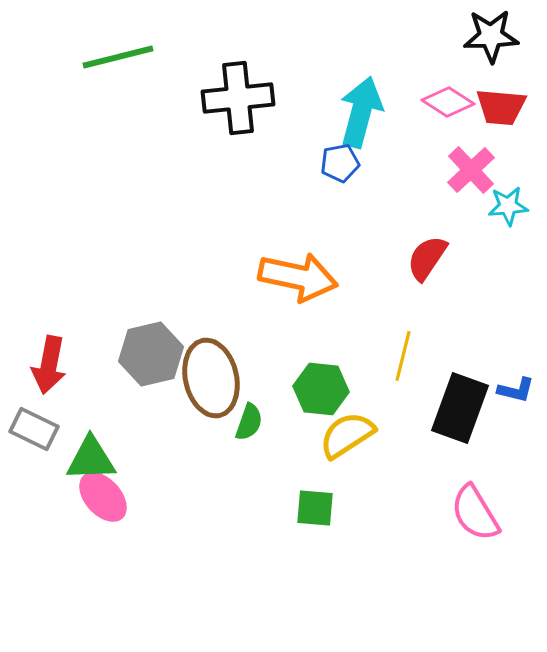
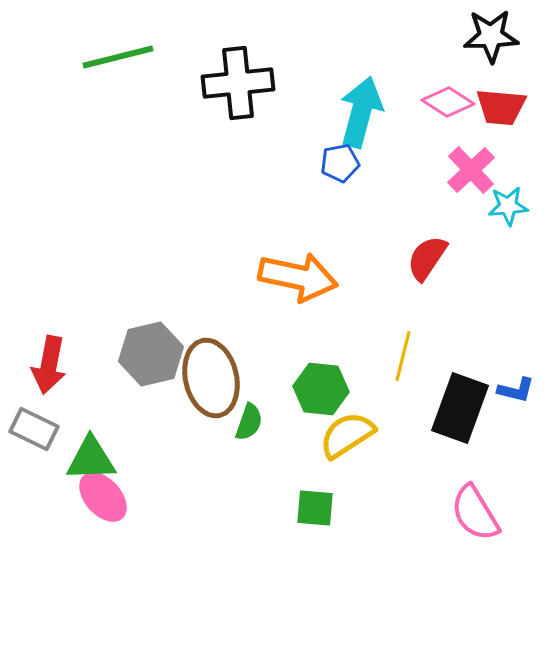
black cross: moved 15 px up
